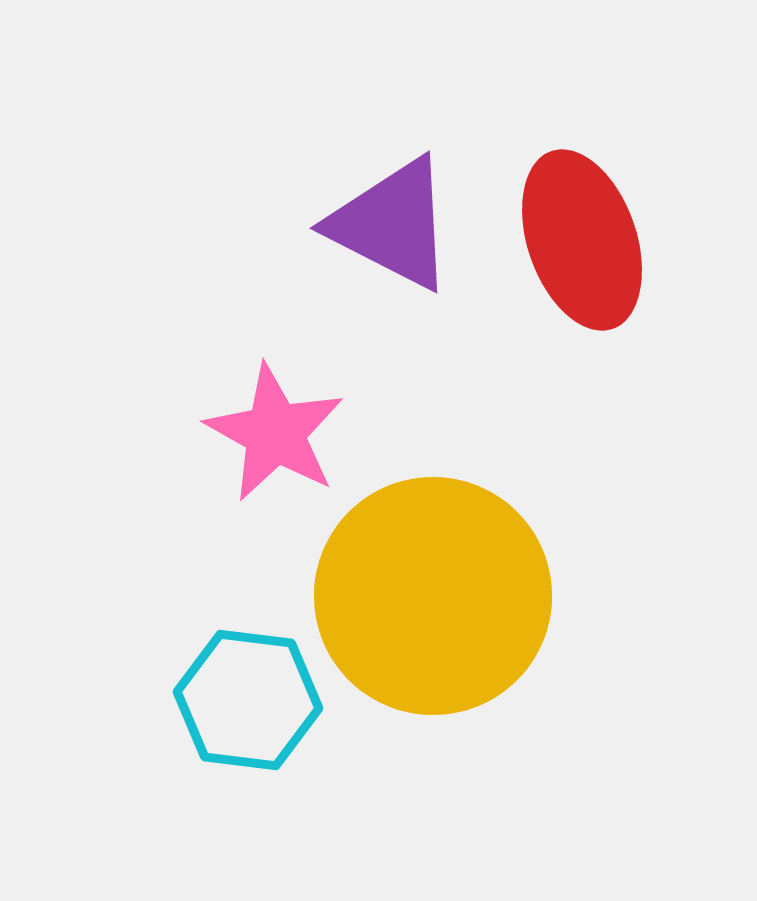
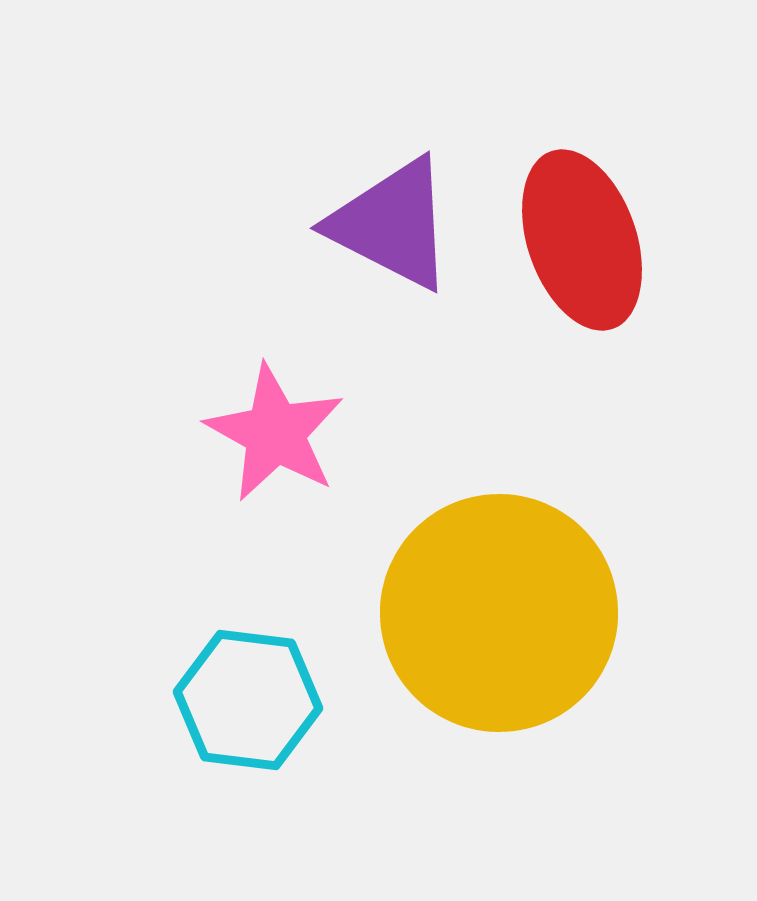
yellow circle: moved 66 px right, 17 px down
